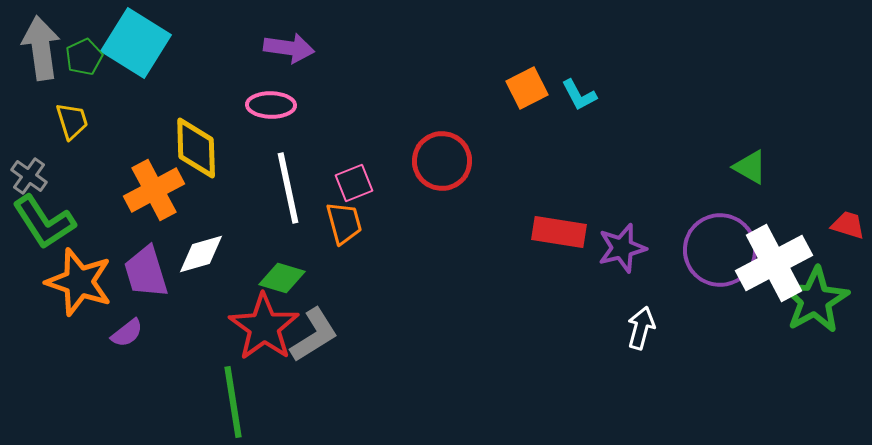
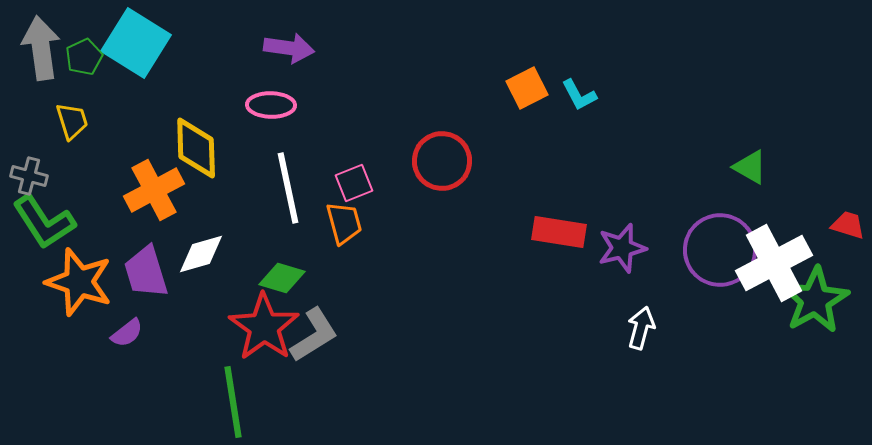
gray cross: rotated 21 degrees counterclockwise
